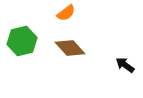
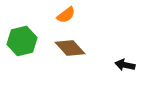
orange semicircle: moved 2 px down
black arrow: rotated 24 degrees counterclockwise
